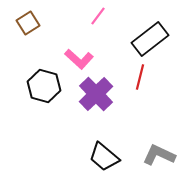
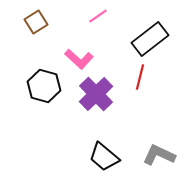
pink line: rotated 18 degrees clockwise
brown square: moved 8 px right, 1 px up
